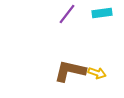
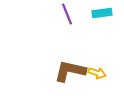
purple line: rotated 60 degrees counterclockwise
